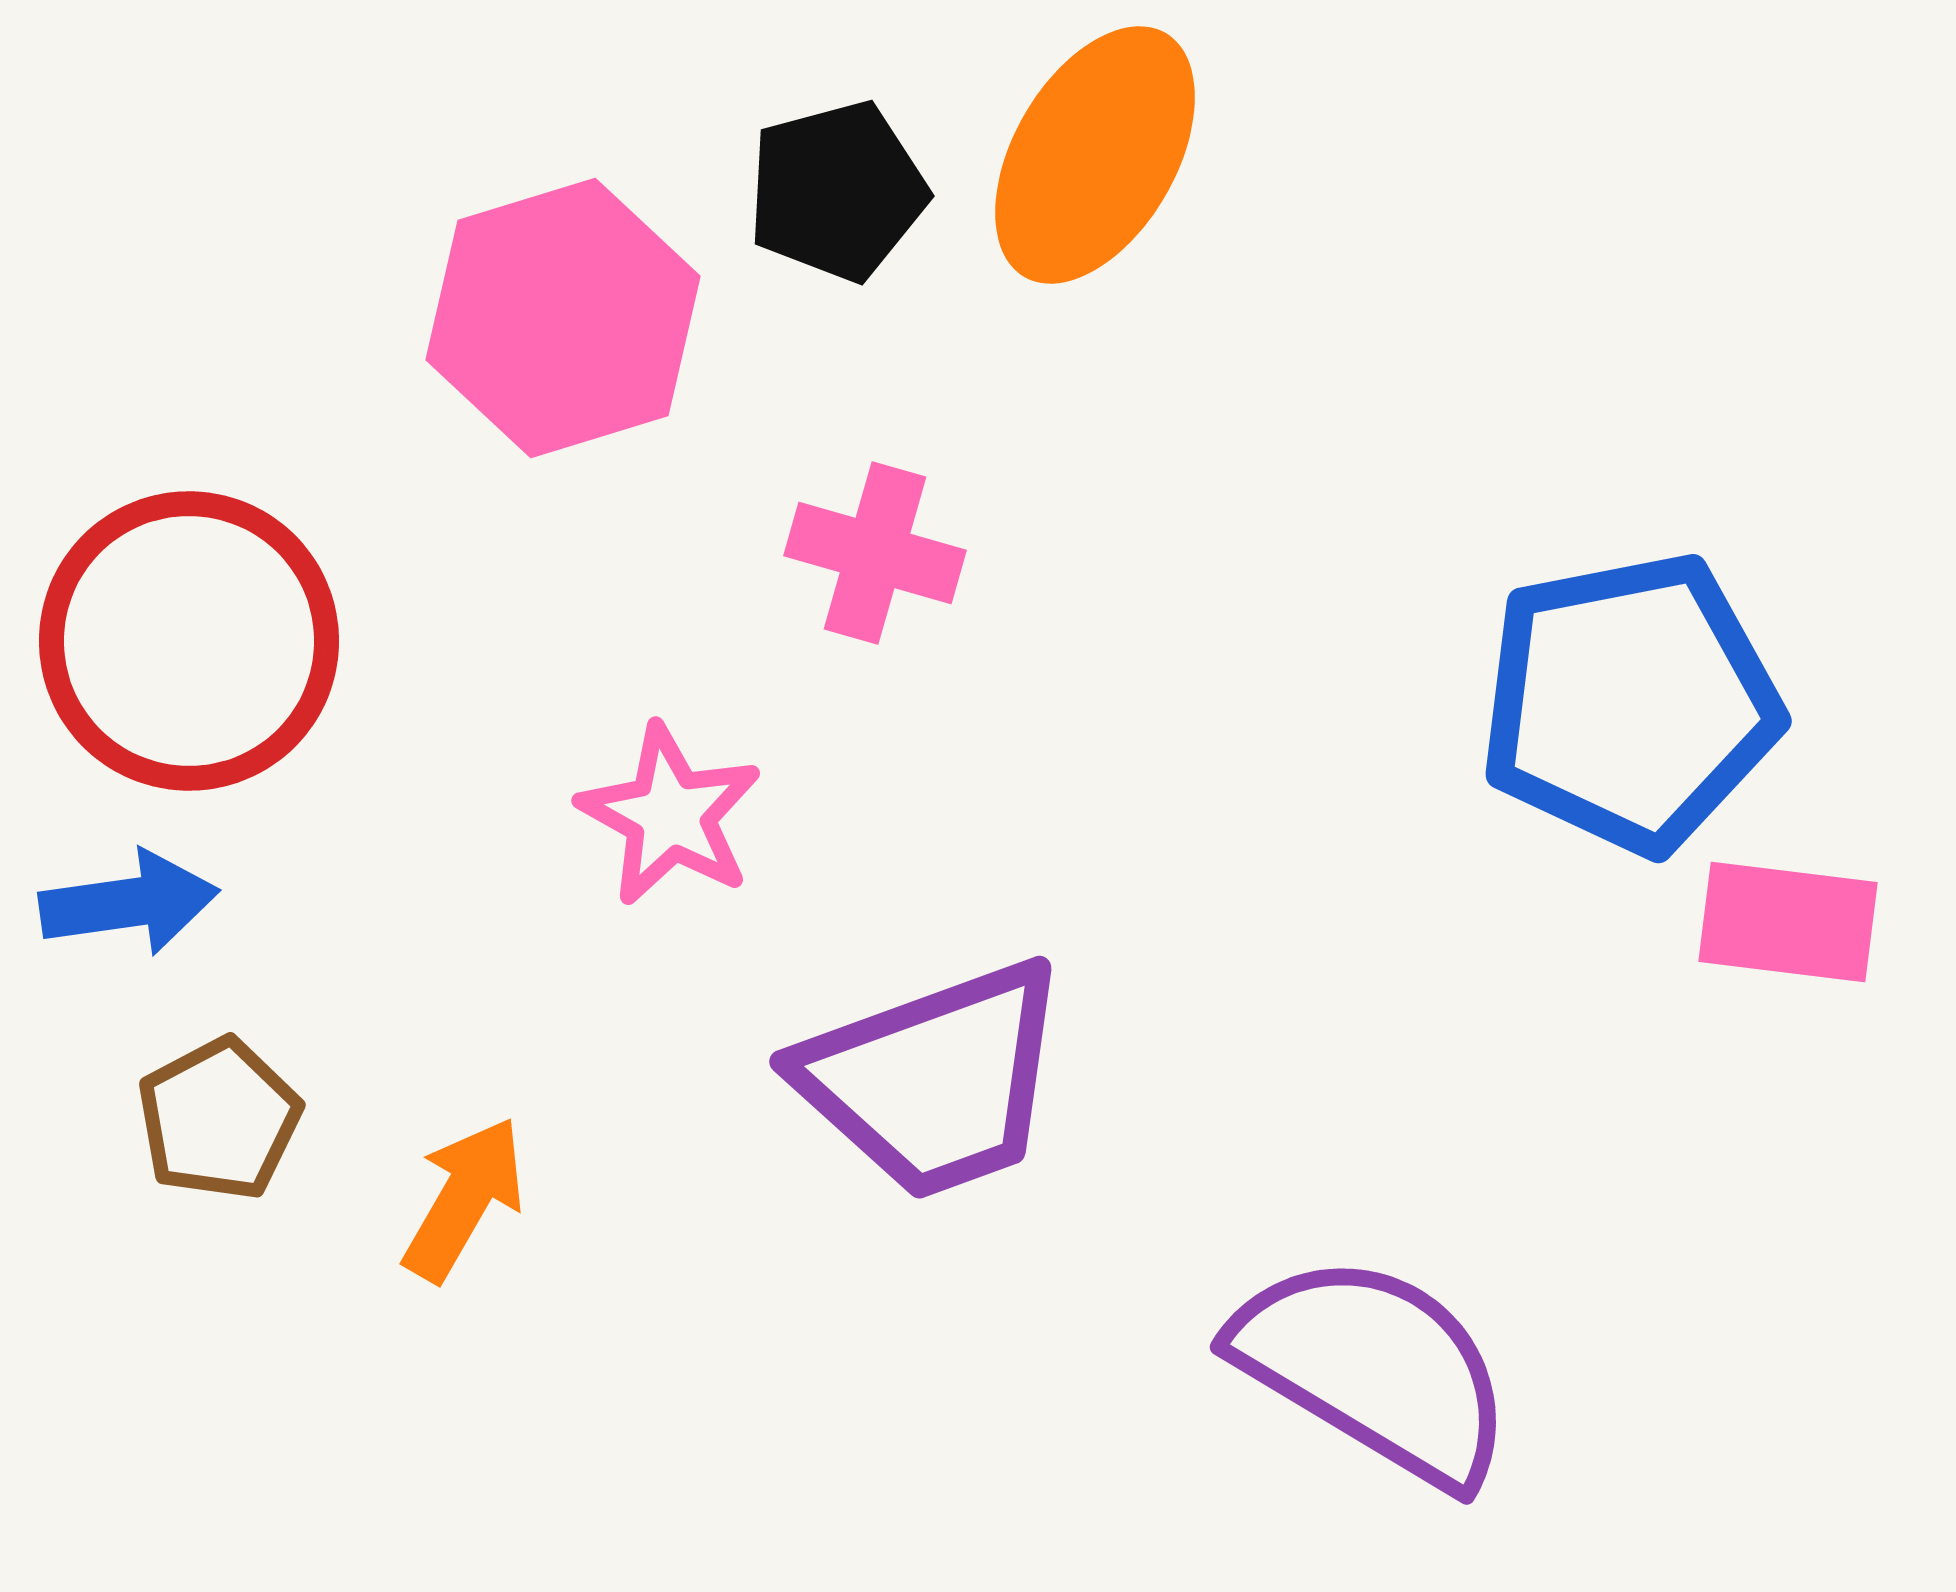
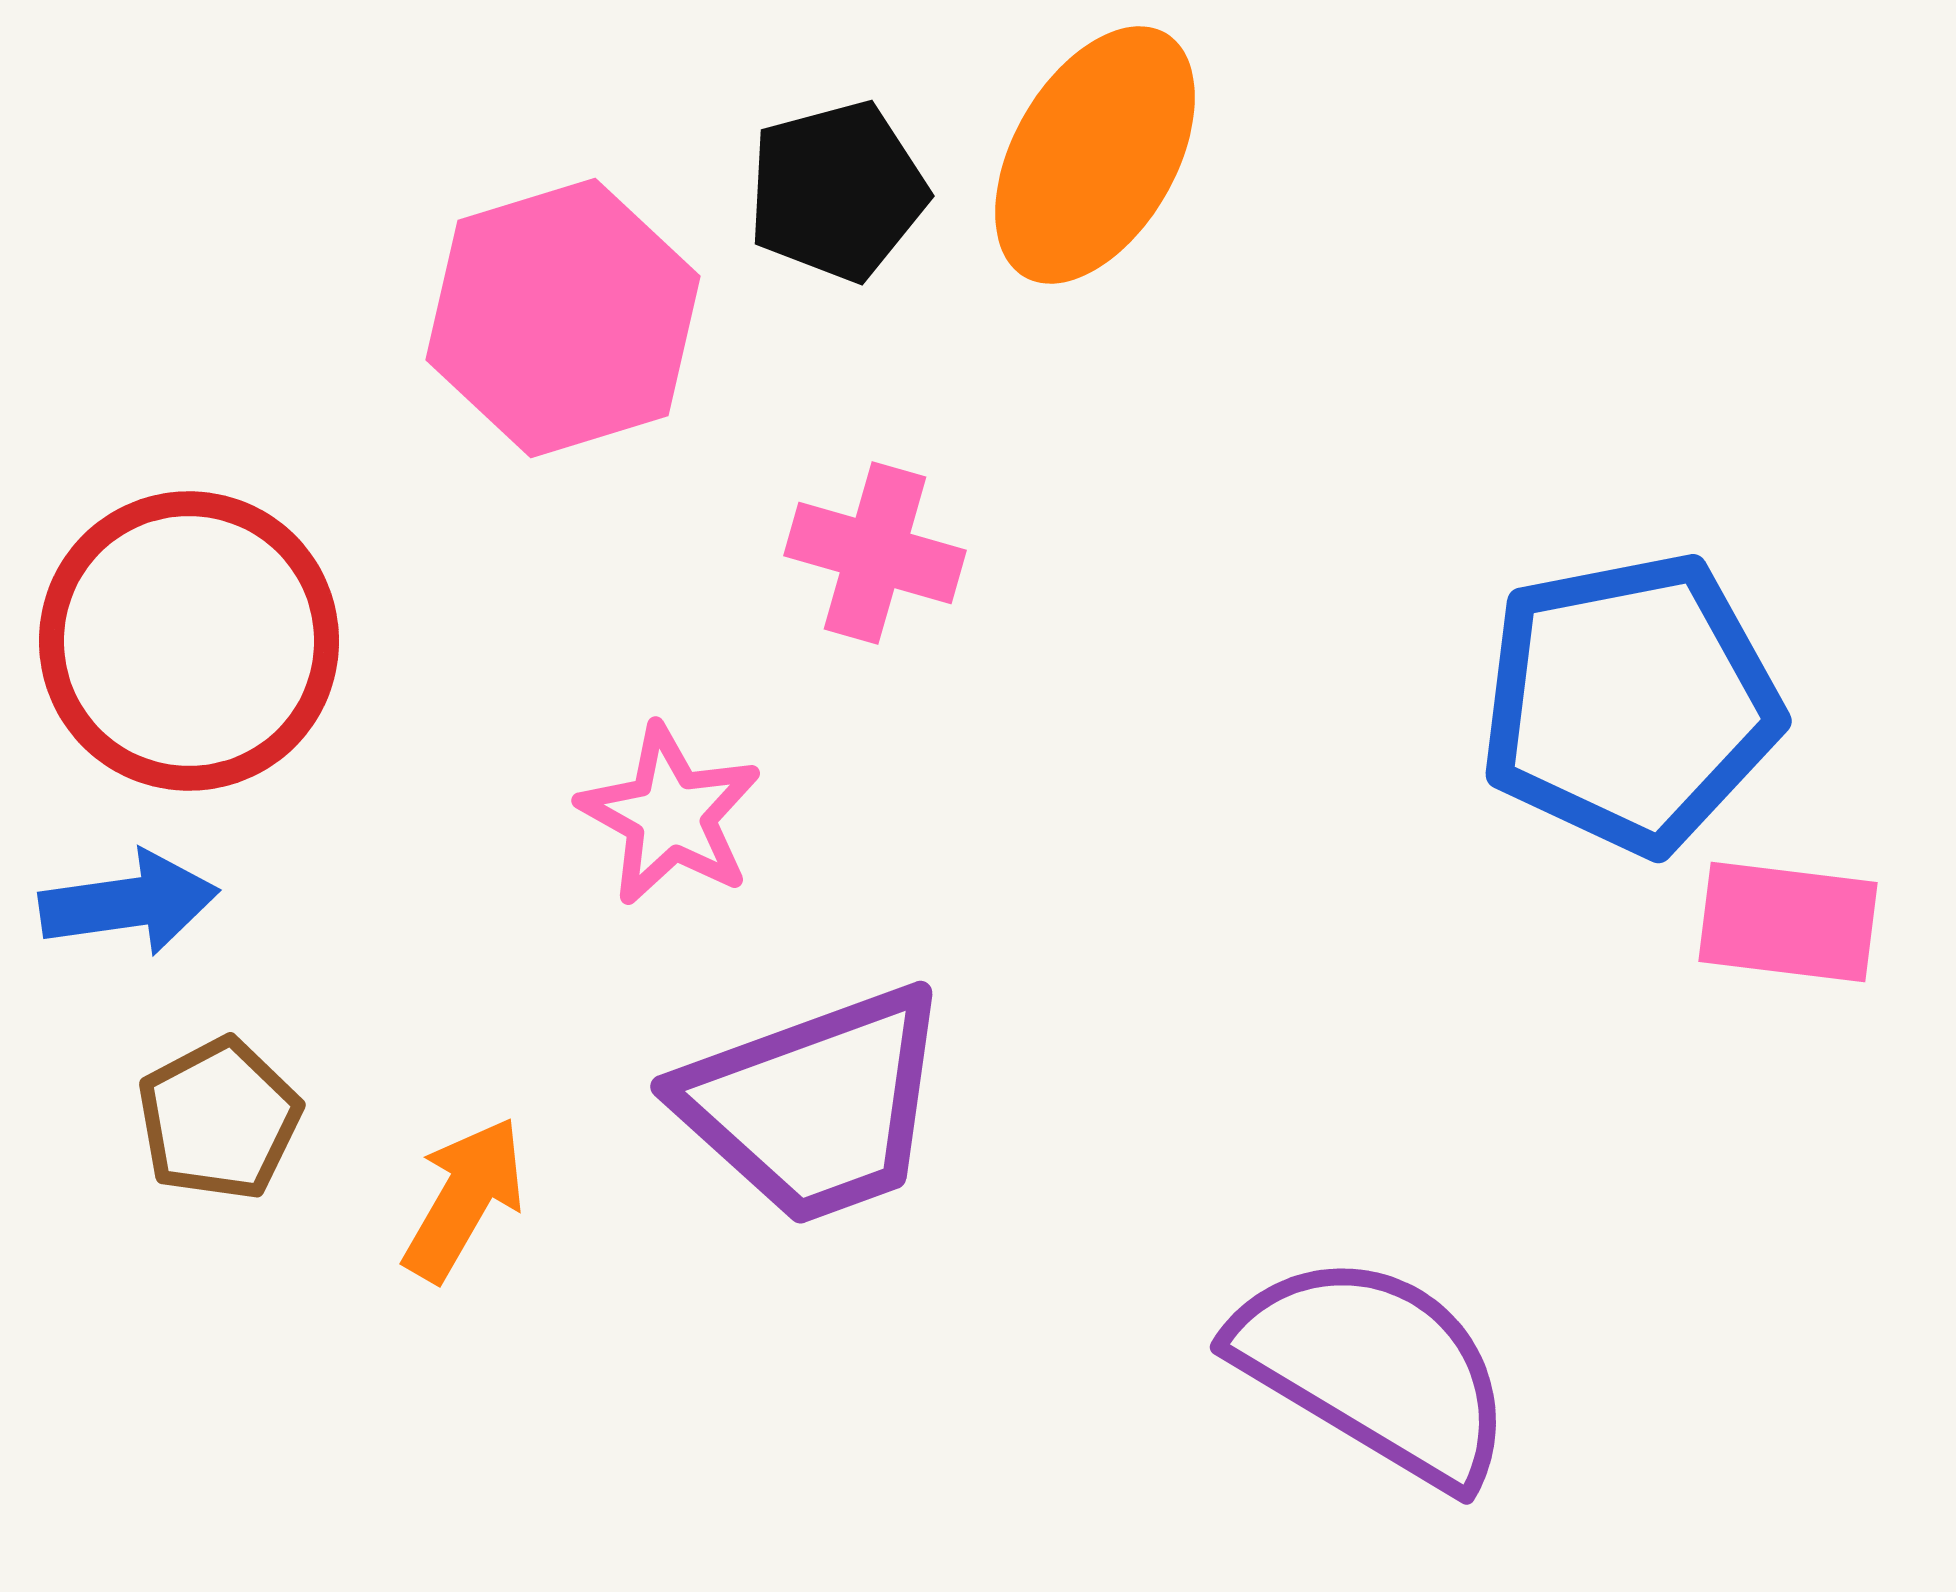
purple trapezoid: moved 119 px left, 25 px down
